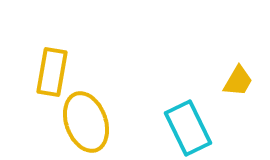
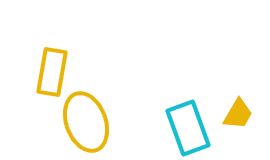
yellow trapezoid: moved 33 px down
cyan rectangle: rotated 6 degrees clockwise
